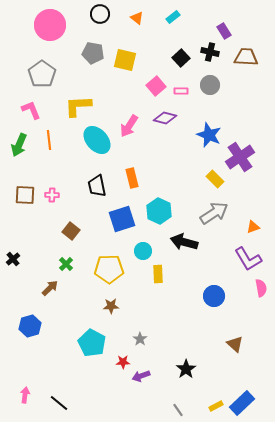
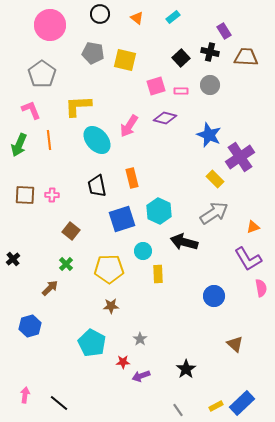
pink square at (156, 86): rotated 24 degrees clockwise
